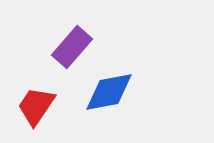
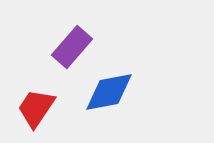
red trapezoid: moved 2 px down
